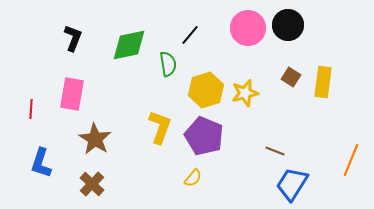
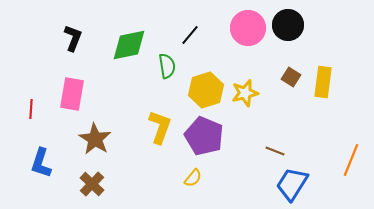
green semicircle: moved 1 px left, 2 px down
